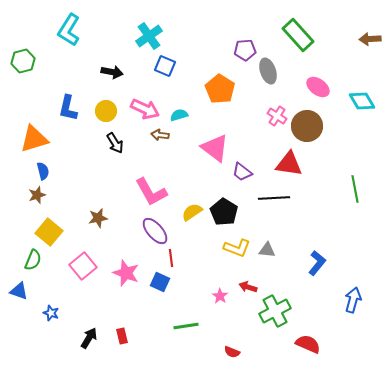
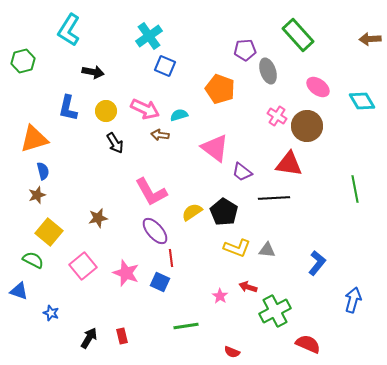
black arrow at (112, 72): moved 19 px left
orange pentagon at (220, 89): rotated 12 degrees counterclockwise
green semicircle at (33, 260): rotated 85 degrees counterclockwise
